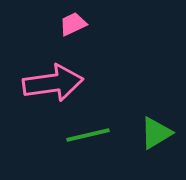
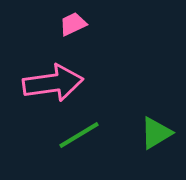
green line: moved 9 px left; rotated 18 degrees counterclockwise
